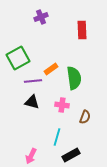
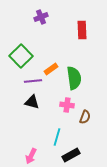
green square: moved 3 px right, 2 px up; rotated 15 degrees counterclockwise
pink cross: moved 5 px right
